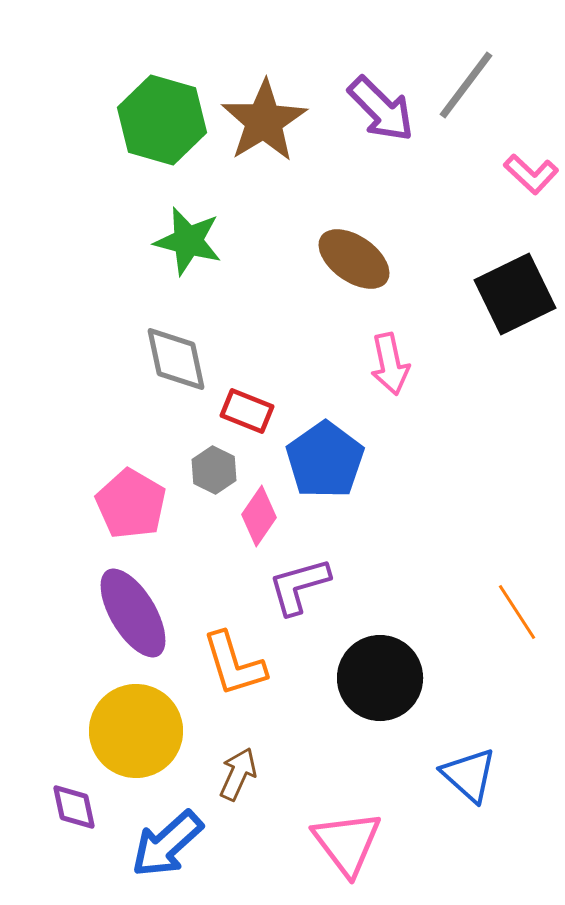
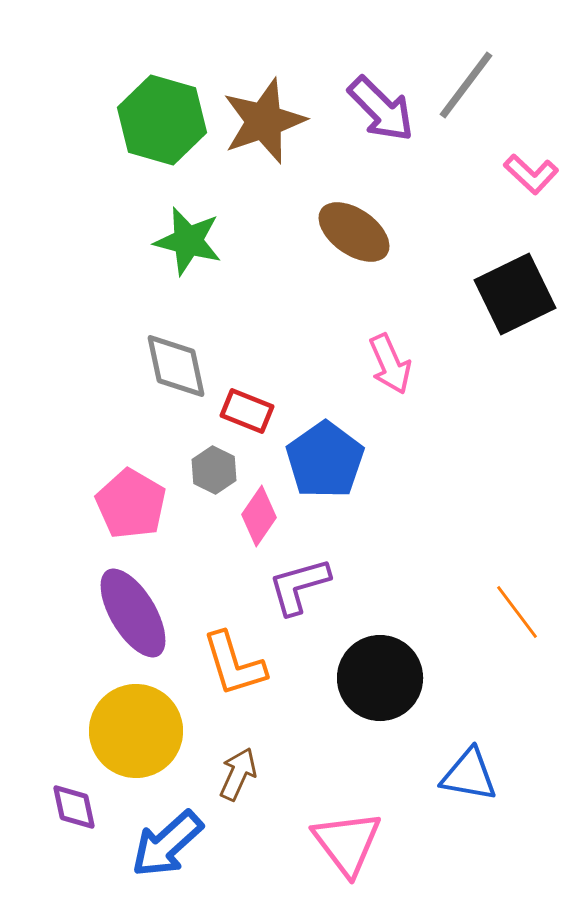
brown star: rotated 12 degrees clockwise
brown ellipse: moved 27 px up
gray diamond: moved 7 px down
pink arrow: rotated 12 degrees counterclockwise
orange line: rotated 4 degrees counterclockwise
blue triangle: rotated 32 degrees counterclockwise
